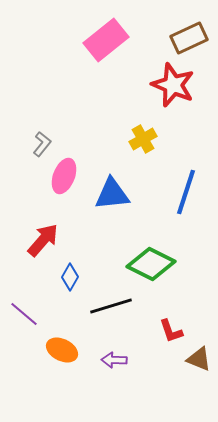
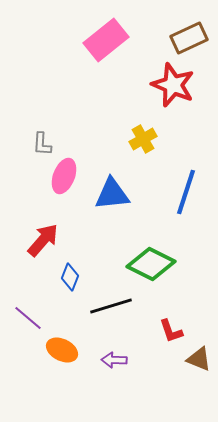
gray L-shape: rotated 145 degrees clockwise
blue diamond: rotated 8 degrees counterclockwise
purple line: moved 4 px right, 4 px down
